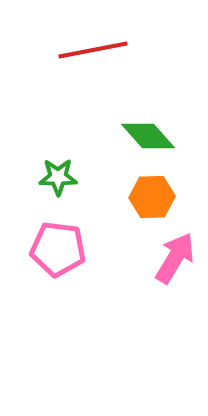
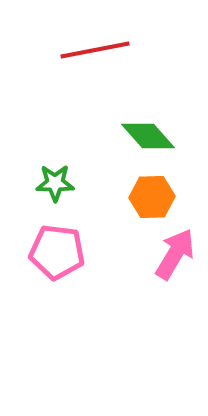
red line: moved 2 px right
green star: moved 3 px left, 6 px down
pink pentagon: moved 1 px left, 3 px down
pink arrow: moved 4 px up
